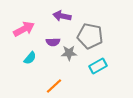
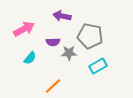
orange line: moved 1 px left
